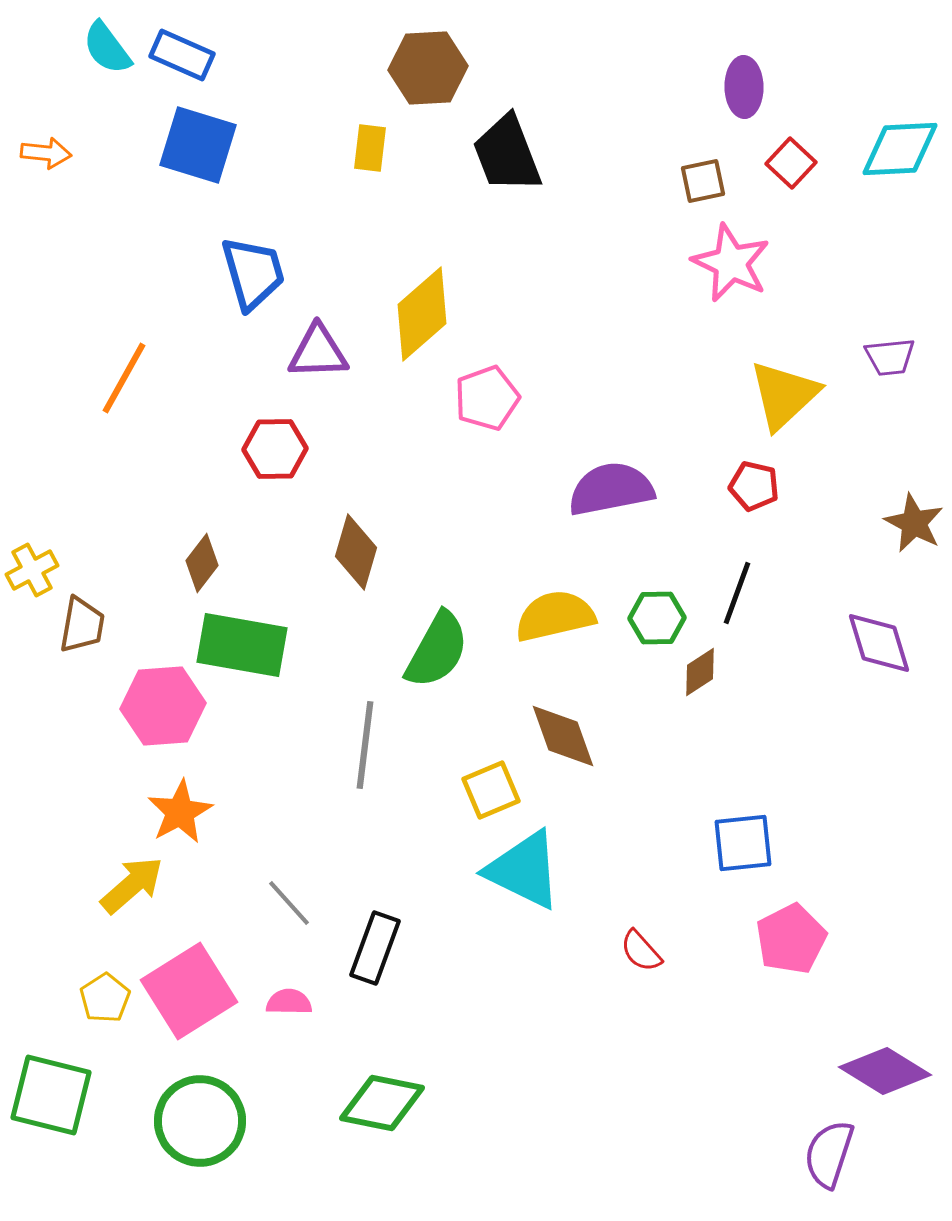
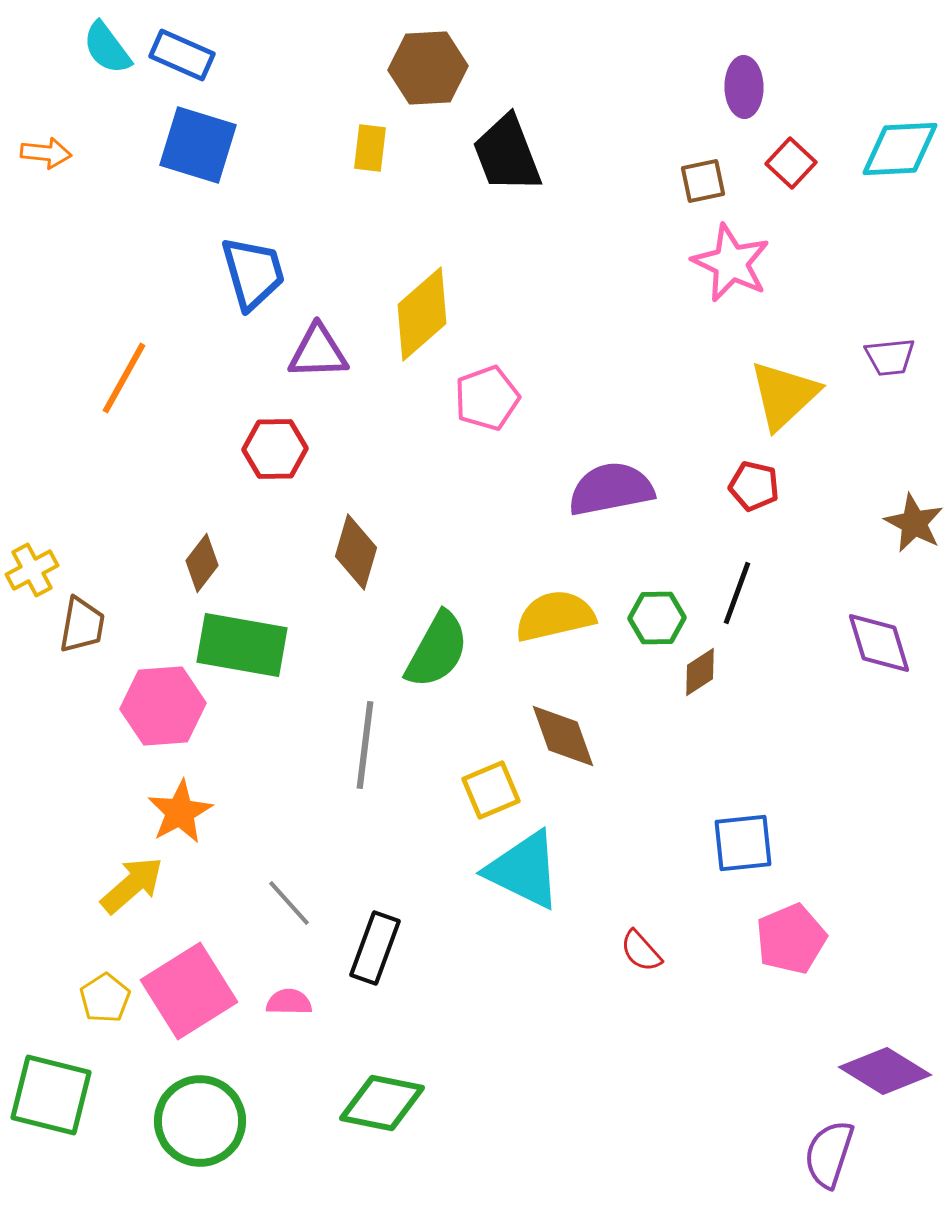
pink pentagon at (791, 939): rotated 4 degrees clockwise
